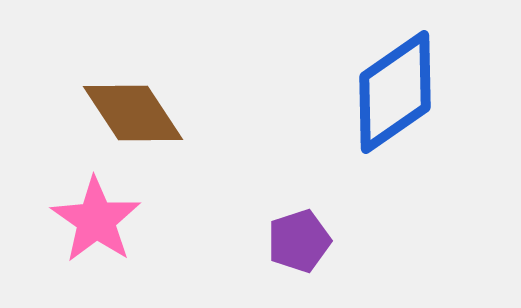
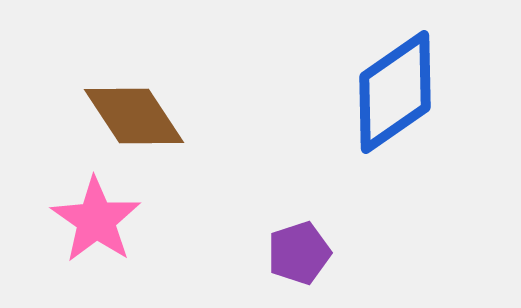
brown diamond: moved 1 px right, 3 px down
purple pentagon: moved 12 px down
